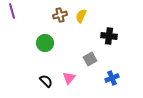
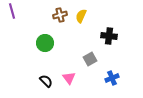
pink triangle: rotated 16 degrees counterclockwise
